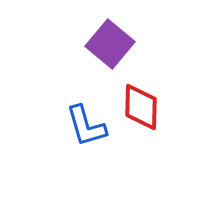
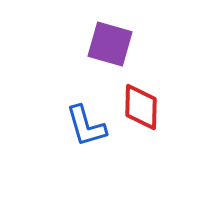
purple square: rotated 24 degrees counterclockwise
